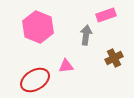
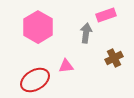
pink hexagon: rotated 8 degrees clockwise
gray arrow: moved 2 px up
